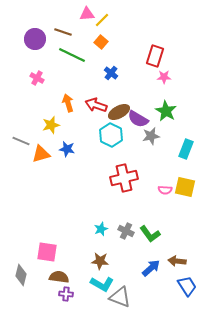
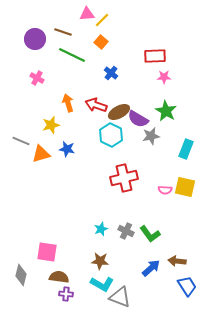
red rectangle: rotated 70 degrees clockwise
